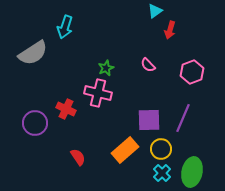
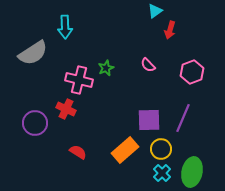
cyan arrow: rotated 20 degrees counterclockwise
pink cross: moved 19 px left, 13 px up
red semicircle: moved 5 px up; rotated 24 degrees counterclockwise
